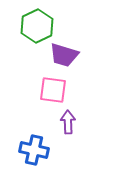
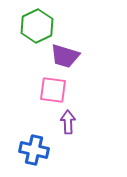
purple trapezoid: moved 1 px right, 1 px down
